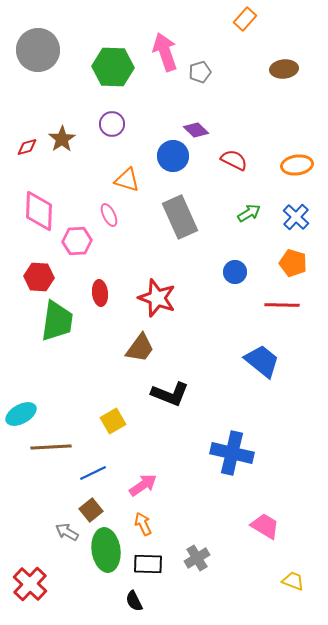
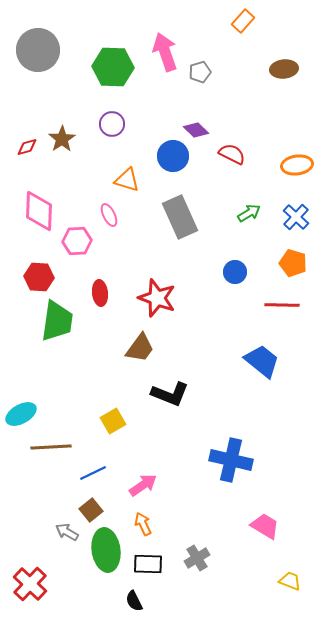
orange rectangle at (245, 19): moved 2 px left, 2 px down
red semicircle at (234, 160): moved 2 px left, 6 px up
blue cross at (232, 453): moved 1 px left, 7 px down
yellow trapezoid at (293, 581): moved 3 px left
